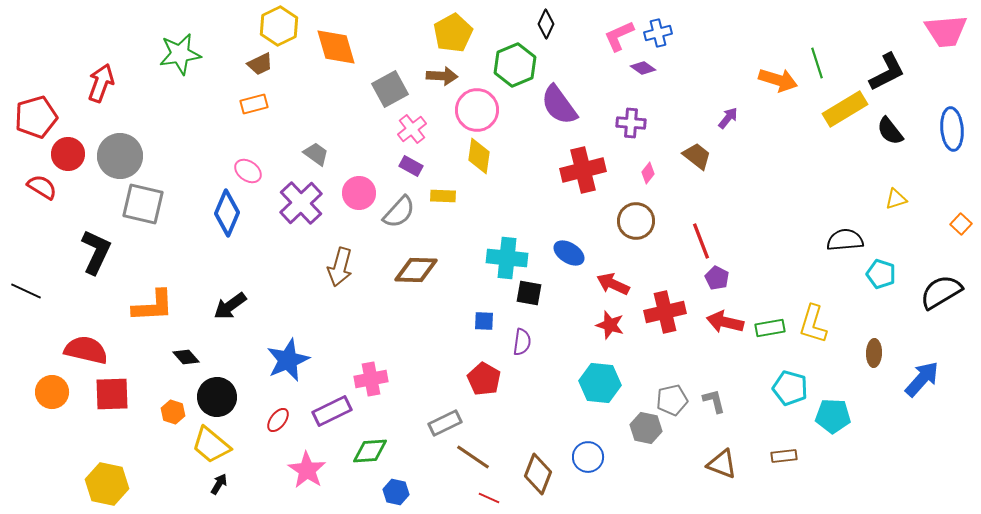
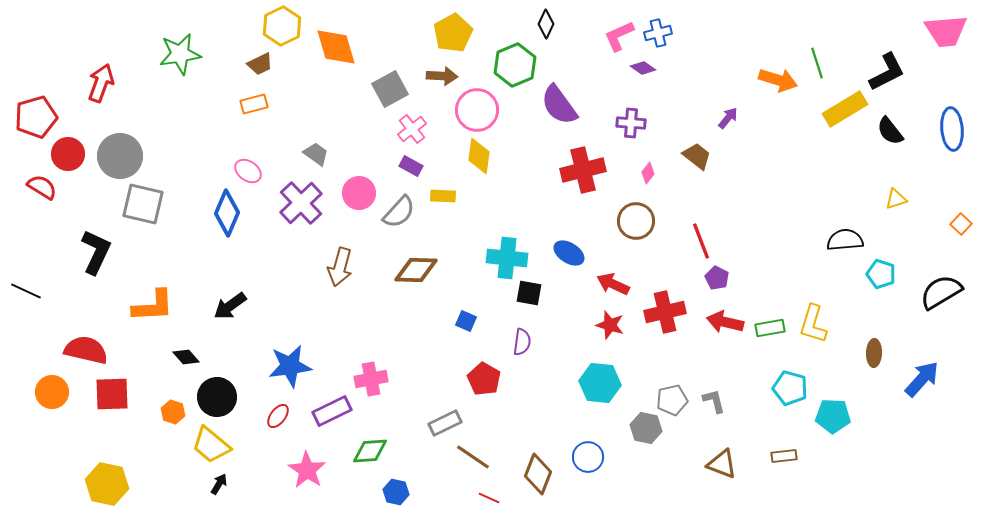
yellow hexagon at (279, 26): moved 3 px right
blue square at (484, 321): moved 18 px left; rotated 20 degrees clockwise
blue star at (288, 360): moved 2 px right, 6 px down; rotated 15 degrees clockwise
red ellipse at (278, 420): moved 4 px up
